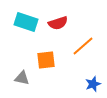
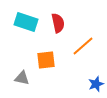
red semicircle: rotated 84 degrees counterclockwise
blue star: moved 3 px right
